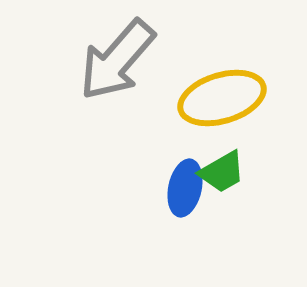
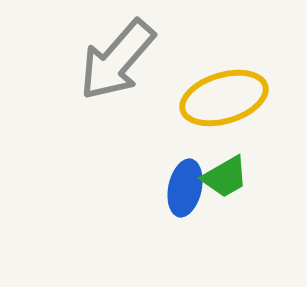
yellow ellipse: moved 2 px right
green trapezoid: moved 3 px right, 5 px down
